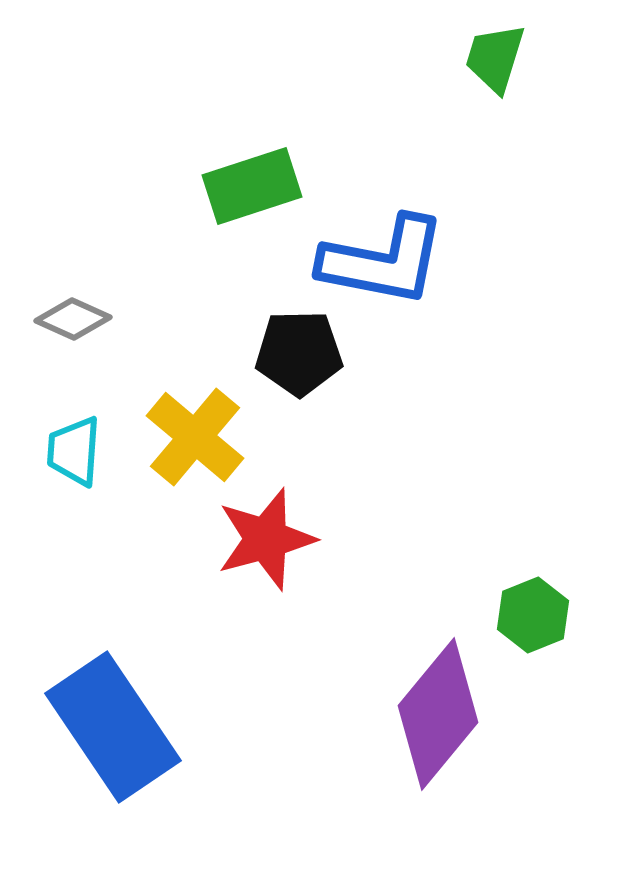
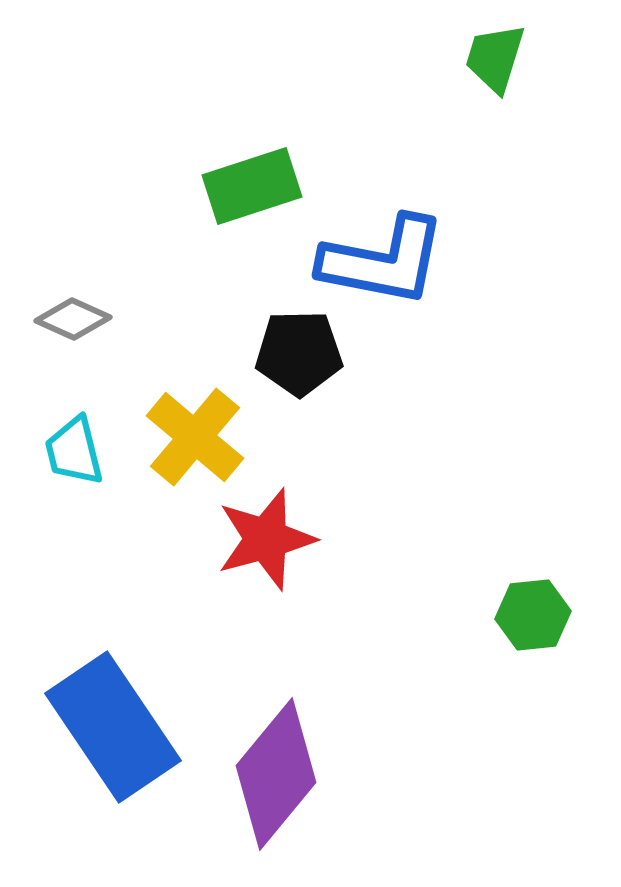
cyan trapezoid: rotated 18 degrees counterclockwise
green hexagon: rotated 16 degrees clockwise
purple diamond: moved 162 px left, 60 px down
